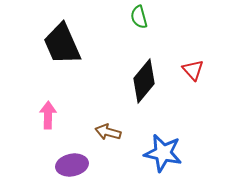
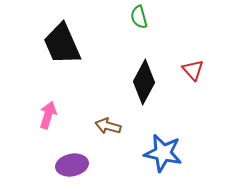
black diamond: moved 1 px down; rotated 12 degrees counterclockwise
pink arrow: rotated 16 degrees clockwise
brown arrow: moved 6 px up
